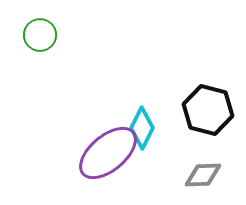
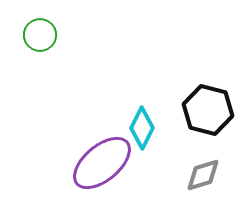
purple ellipse: moved 6 px left, 10 px down
gray diamond: rotated 15 degrees counterclockwise
